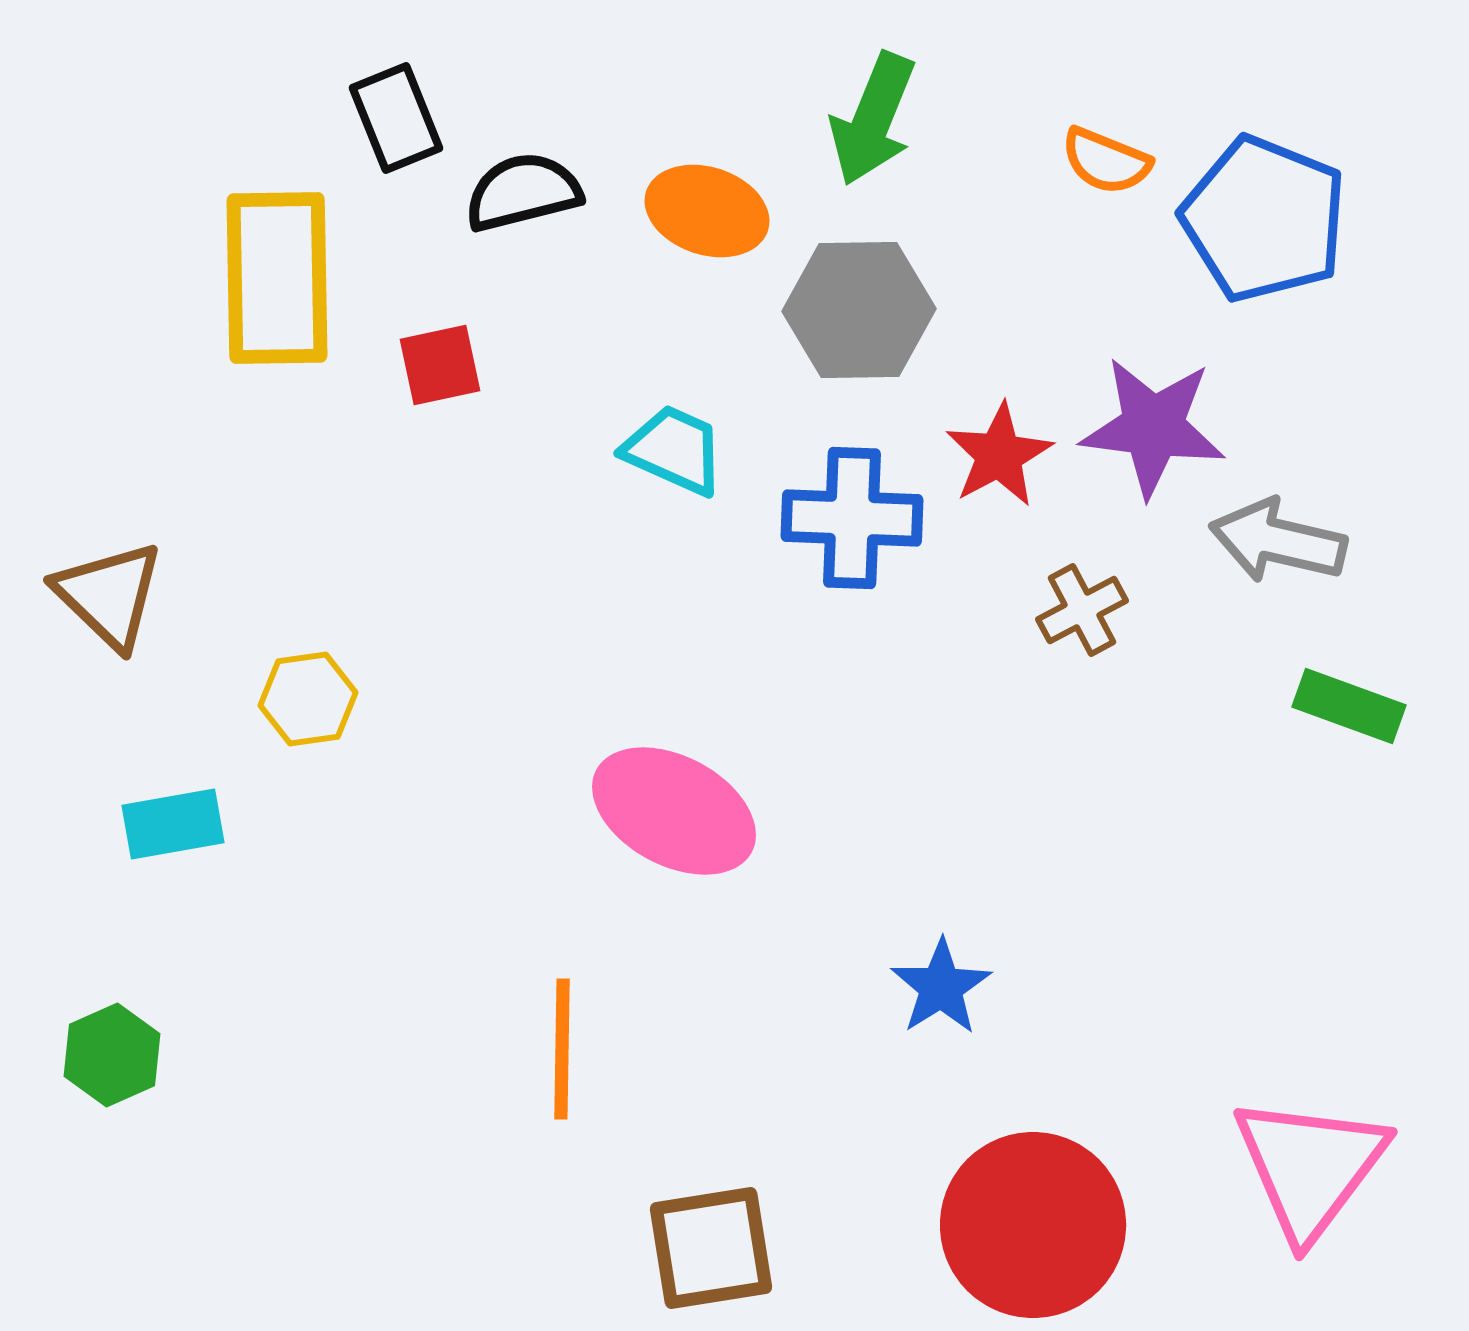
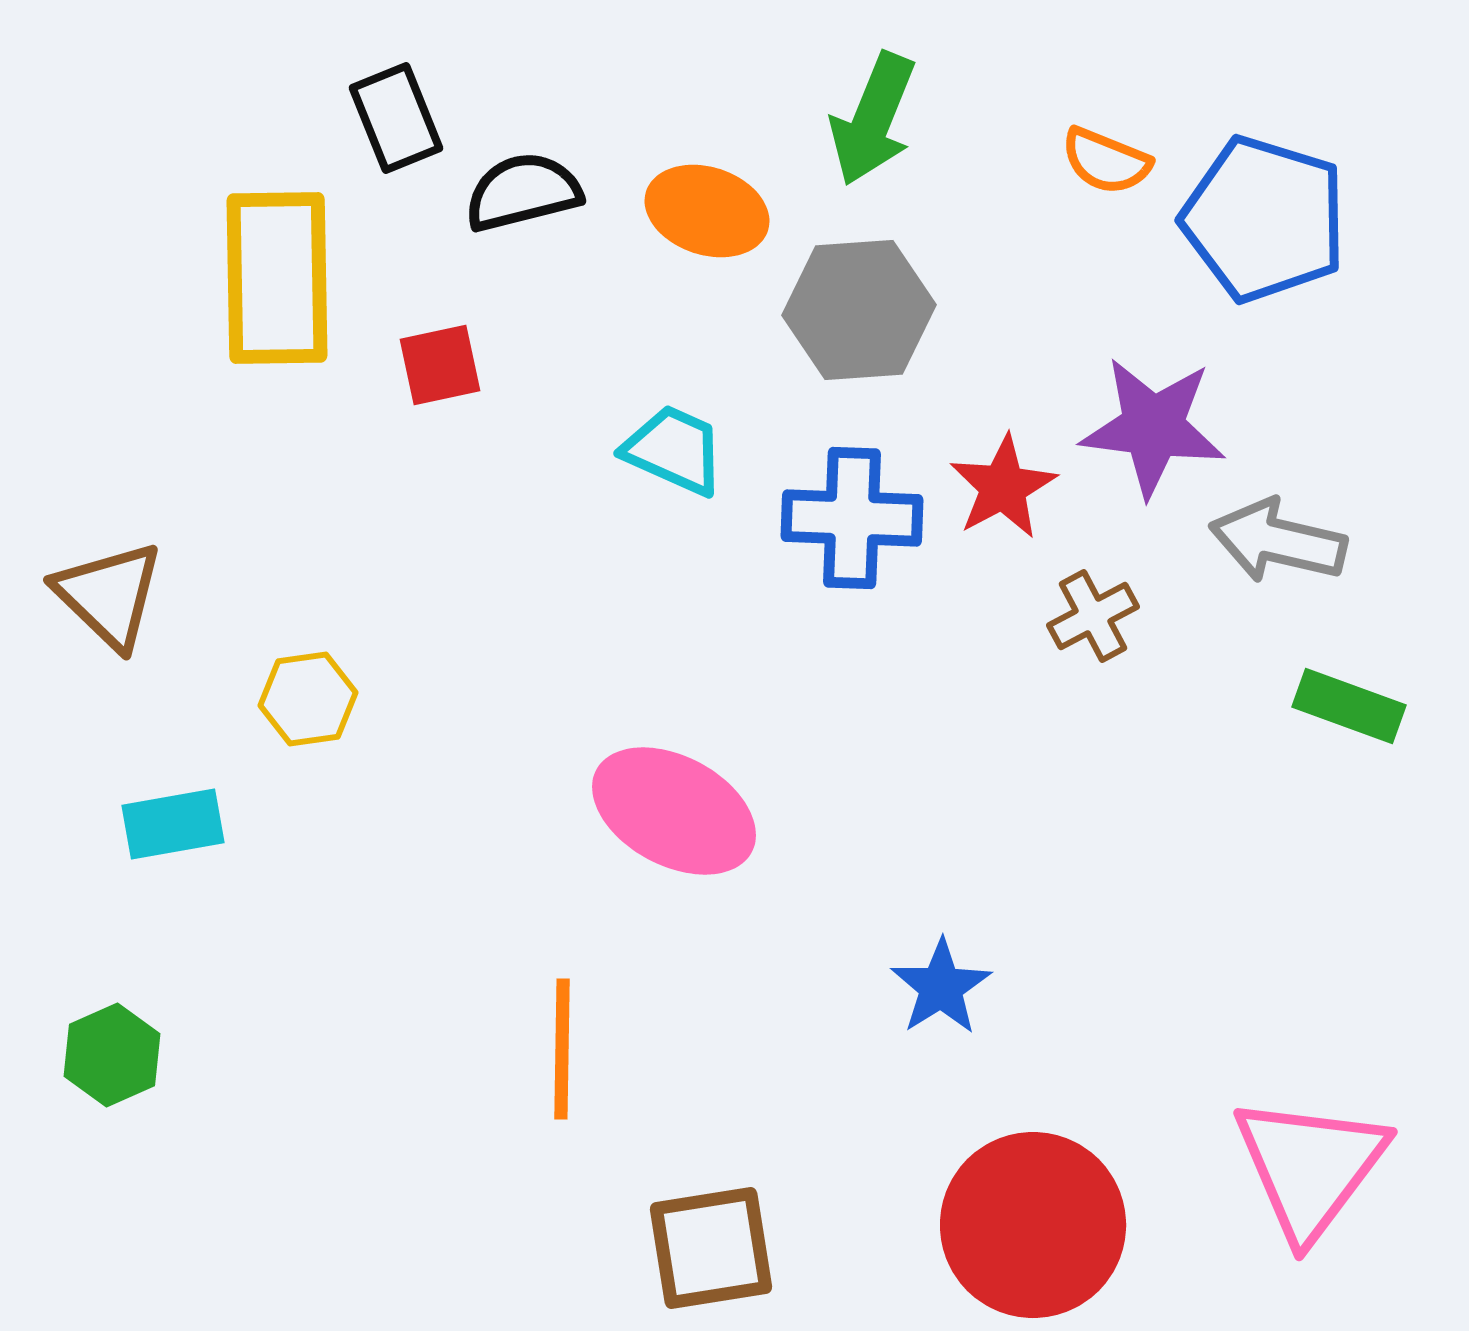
blue pentagon: rotated 5 degrees counterclockwise
gray hexagon: rotated 3 degrees counterclockwise
red star: moved 4 px right, 32 px down
brown cross: moved 11 px right, 6 px down
